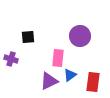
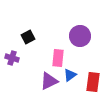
black square: rotated 24 degrees counterclockwise
purple cross: moved 1 px right, 1 px up
